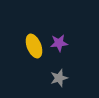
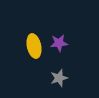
yellow ellipse: rotated 10 degrees clockwise
